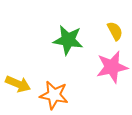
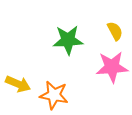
green star: rotated 12 degrees counterclockwise
pink star: rotated 8 degrees clockwise
